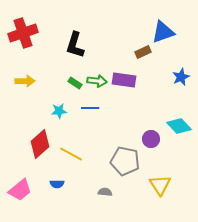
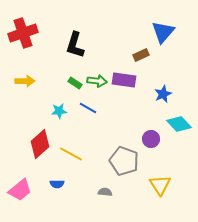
blue triangle: rotated 30 degrees counterclockwise
brown rectangle: moved 2 px left, 3 px down
blue star: moved 18 px left, 17 px down
blue line: moved 2 px left; rotated 30 degrees clockwise
cyan diamond: moved 2 px up
gray pentagon: moved 1 px left; rotated 8 degrees clockwise
